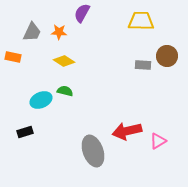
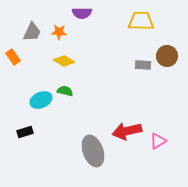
purple semicircle: rotated 120 degrees counterclockwise
orange rectangle: rotated 42 degrees clockwise
